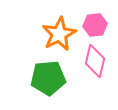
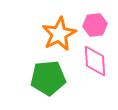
pink diamond: rotated 16 degrees counterclockwise
